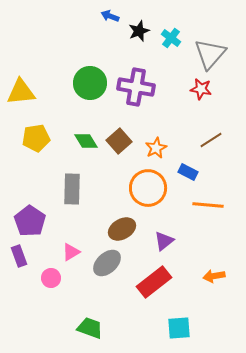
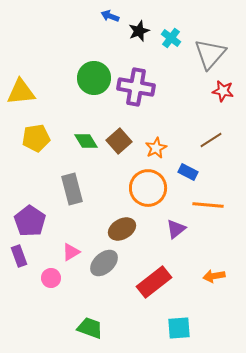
green circle: moved 4 px right, 5 px up
red star: moved 22 px right, 2 px down
gray rectangle: rotated 16 degrees counterclockwise
purple triangle: moved 12 px right, 12 px up
gray ellipse: moved 3 px left
